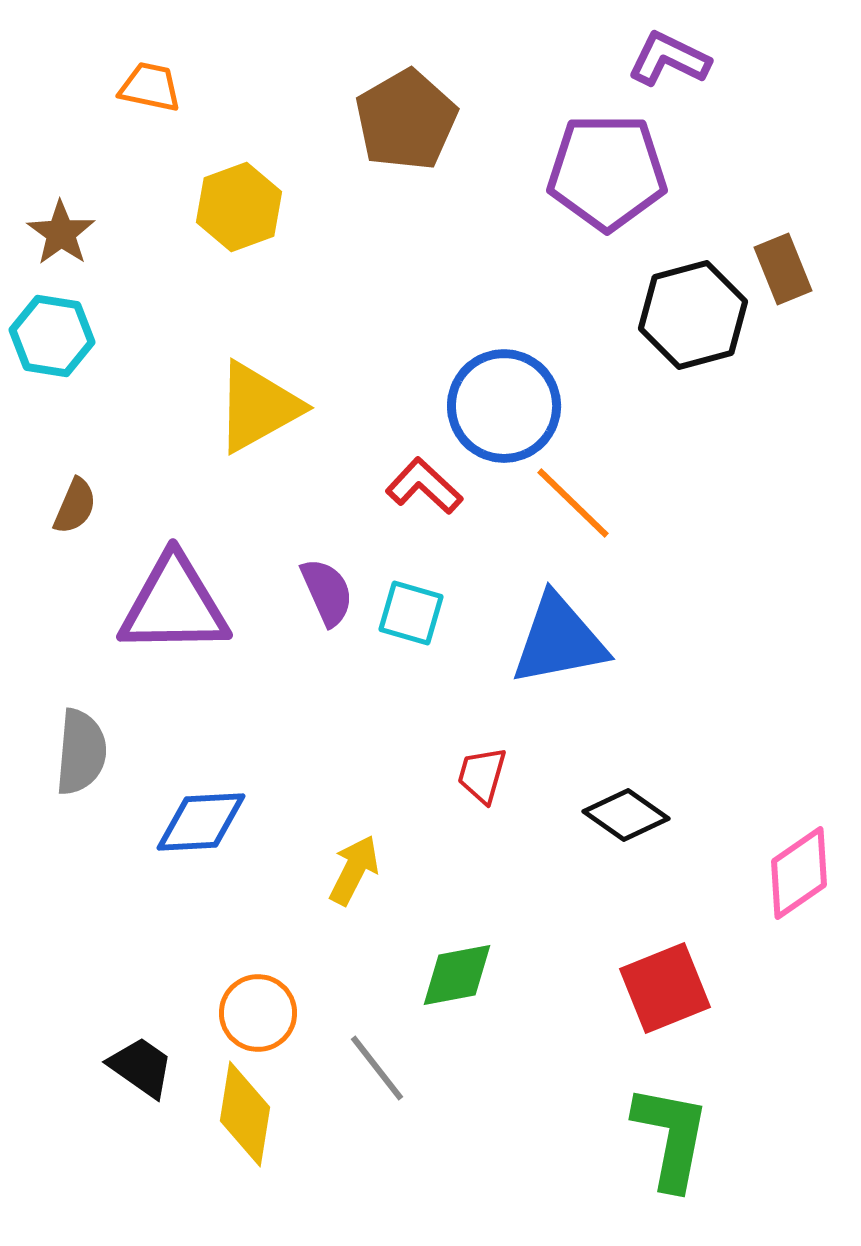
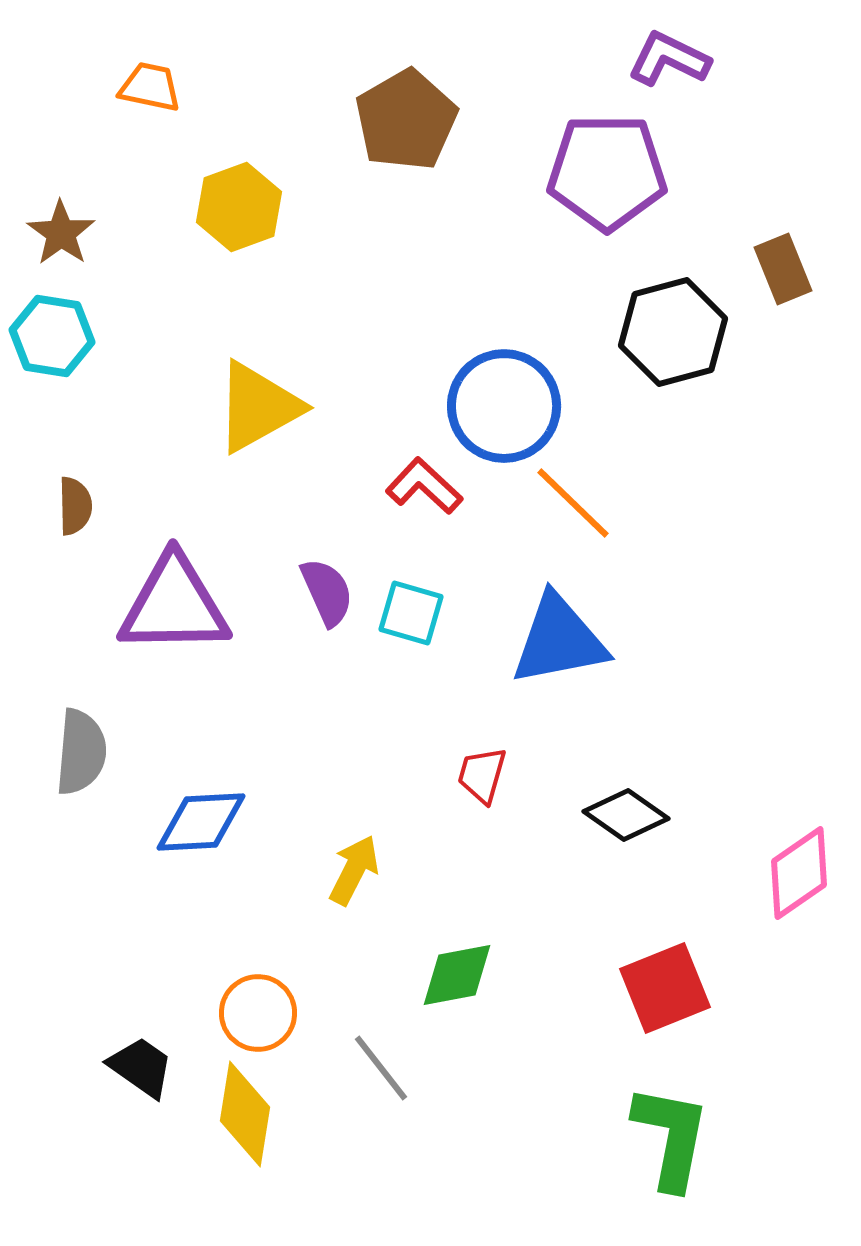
black hexagon: moved 20 px left, 17 px down
brown semicircle: rotated 24 degrees counterclockwise
gray line: moved 4 px right
